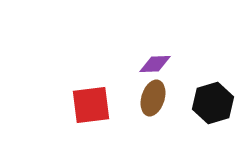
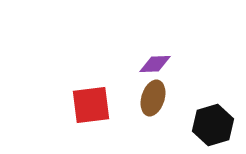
black hexagon: moved 22 px down
